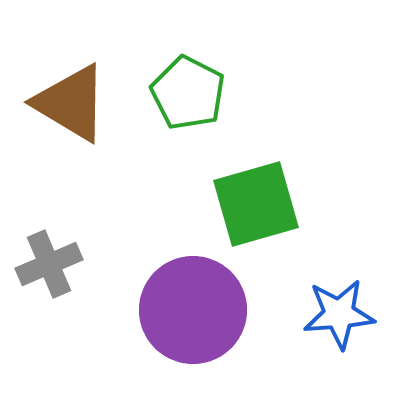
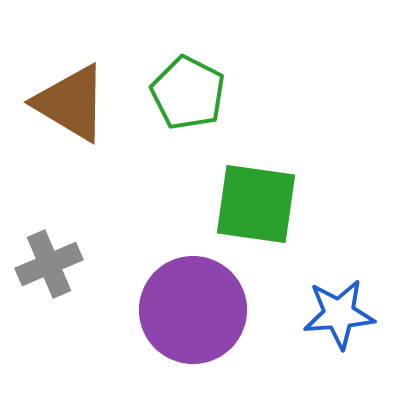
green square: rotated 24 degrees clockwise
